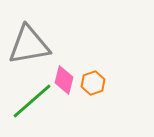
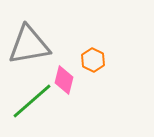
orange hexagon: moved 23 px up; rotated 15 degrees counterclockwise
